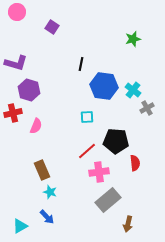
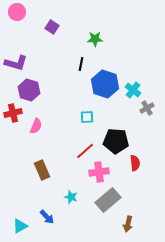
green star: moved 38 px left; rotated 14 degrees clockwise
blue hexagon: moved 1 px right, 2 px up; rotated 12 degrees clockwise
red line: moved 2 px left
cyan star: moved 21 px right, 5 px down
